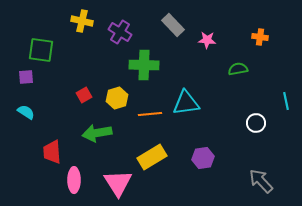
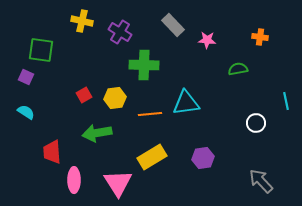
purple square: rotated 28 degrees clockwise
yellow hexagon: moved 2 px left; rotated 10 degrees clockwise
